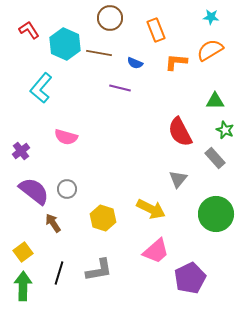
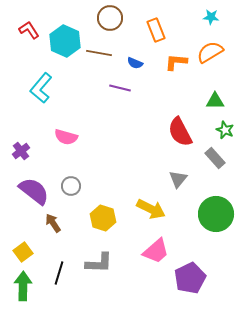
cyan hexagon: moved 3 px up
orange semicircle: moved 2 px down
gray circle: moved 4 px right, 3 px up
gray L-shape: moved 7 px up; rotated 12 degrees clockwise
